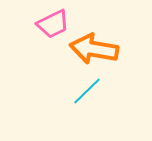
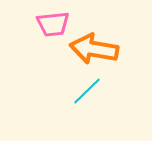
pink trapezoid: rotated 20 degrees clockwise
